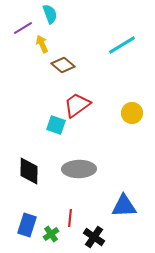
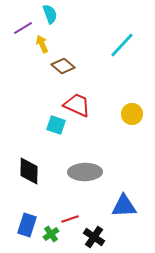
cyan line: rotated 16 degrees counterclockwise
brown diamond: moved 1 px down
red trapezoid: rotated 60 degrees clockwise
yellow circle: moved 1 px down
gray ellipse: moved 6 px right, 3 px down
red line: moved 1 px down; rotated 66 degrees clockwise
